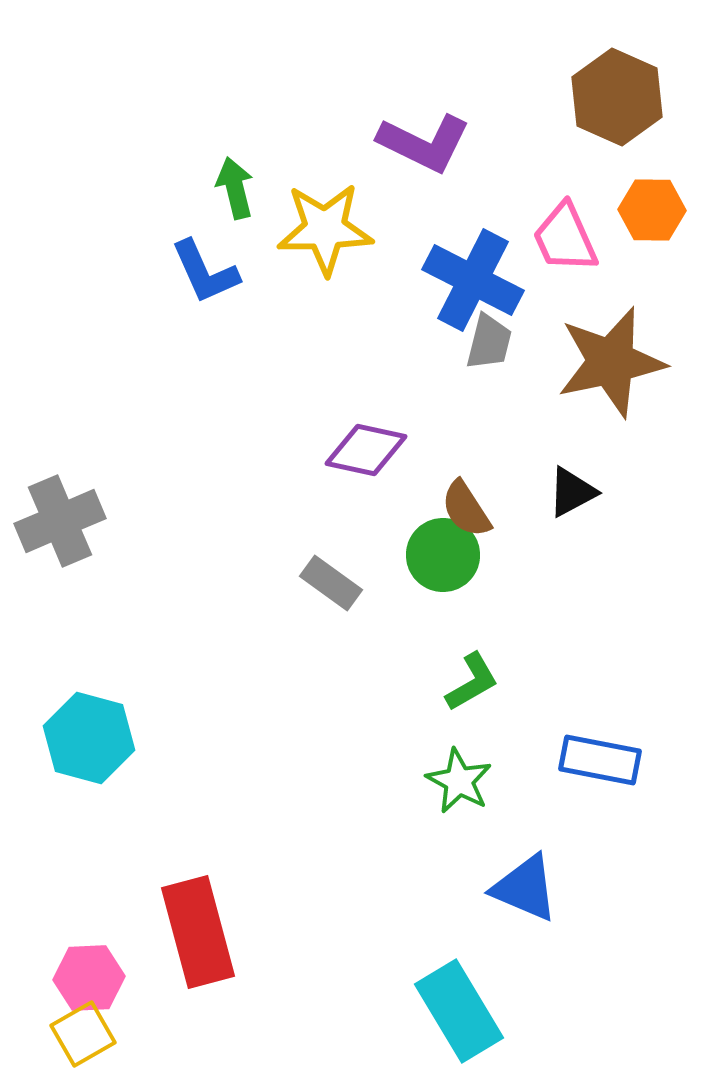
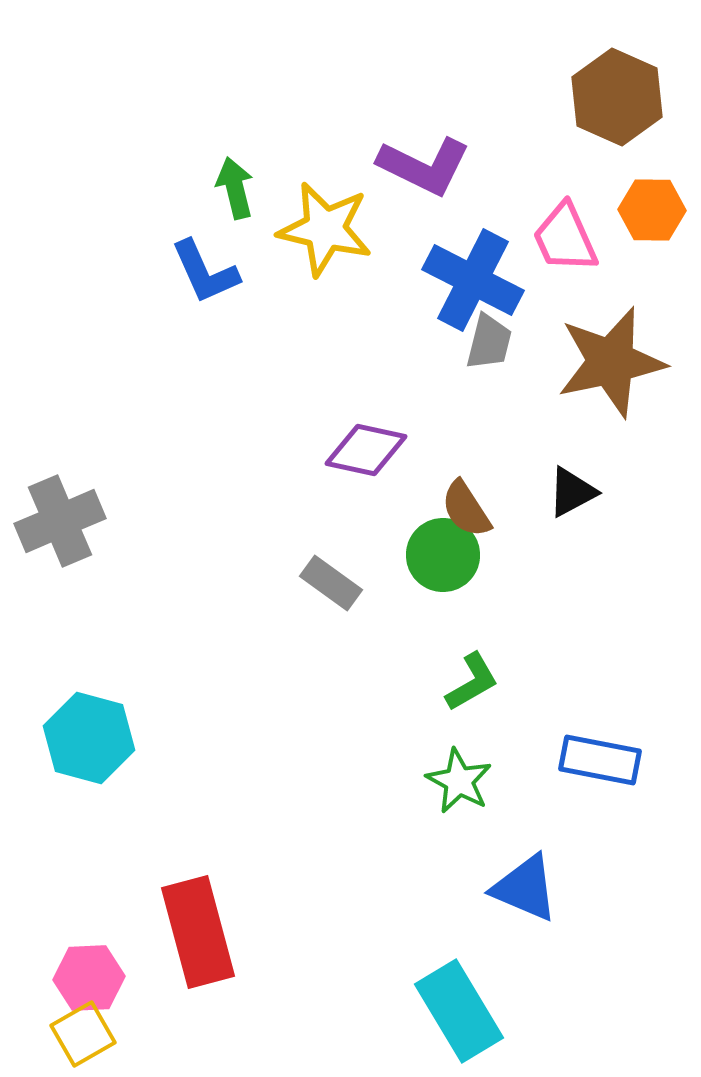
purple L-shape: moved 23 px down
yellow star: rotated 14 degrees clockwise
